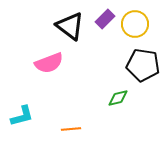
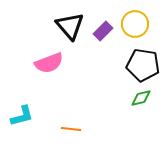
purple rectangle: moved 2 px left, 12 px down
black triangle: rotated 12 degrees clockwise
green diamond: moved 23 px right
orange line: rotated 12 degrees clockwise
